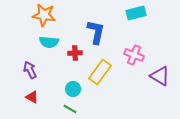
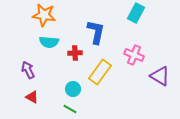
cyan rectangle: rotated 48 degrees counterclockwise
purple arrow: moved 2 px left
